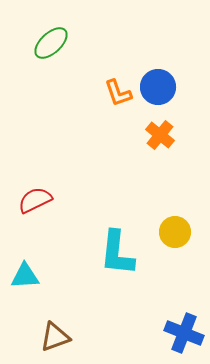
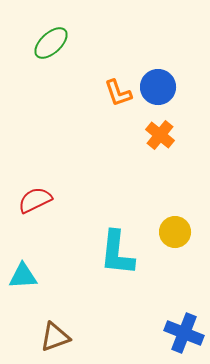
cyan triangle: moved 2 px left
